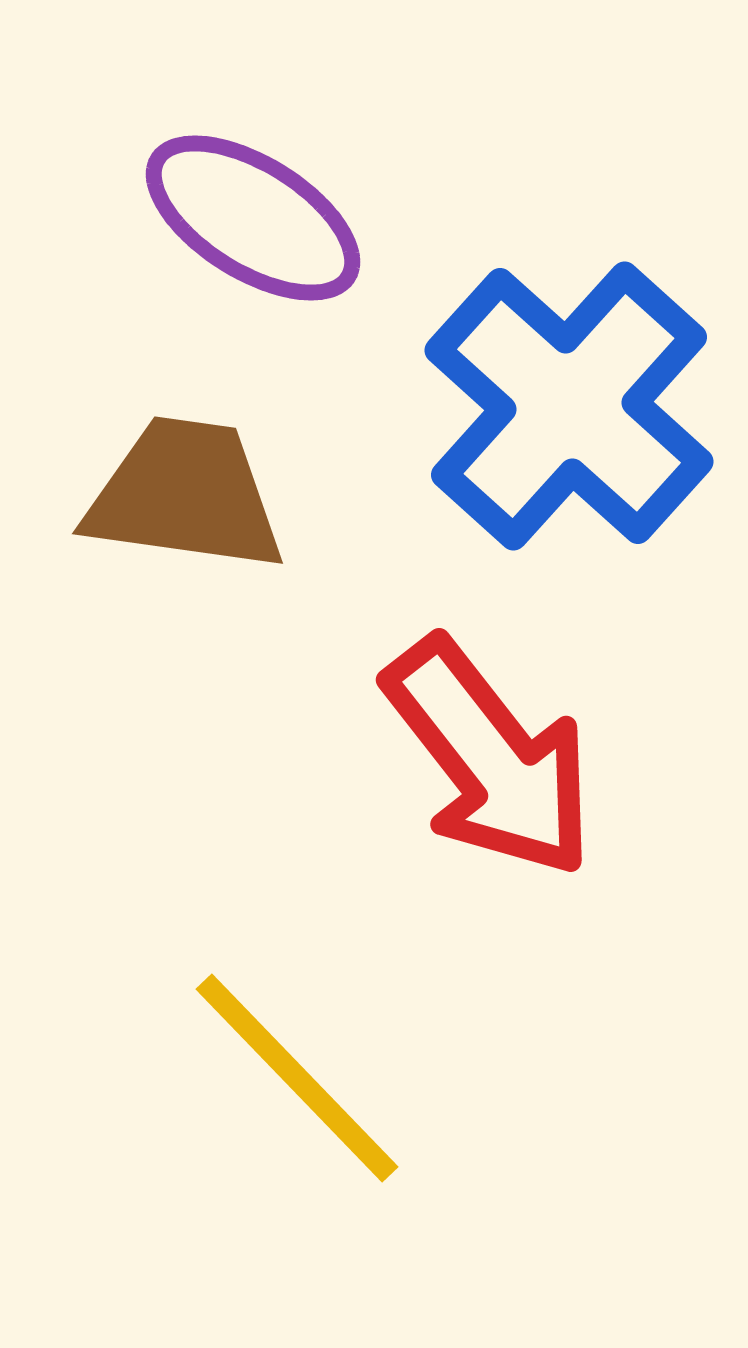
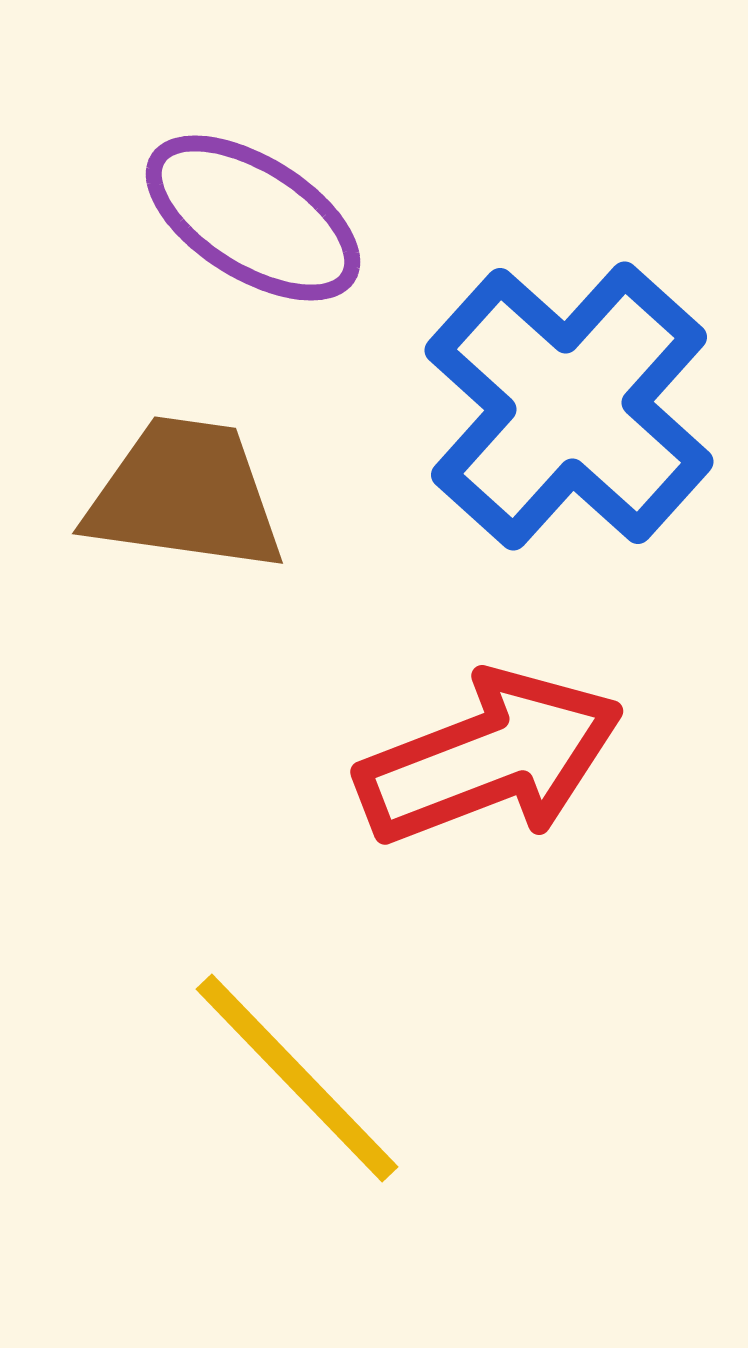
red arrow: rotated 73 degrees counterclockwise
